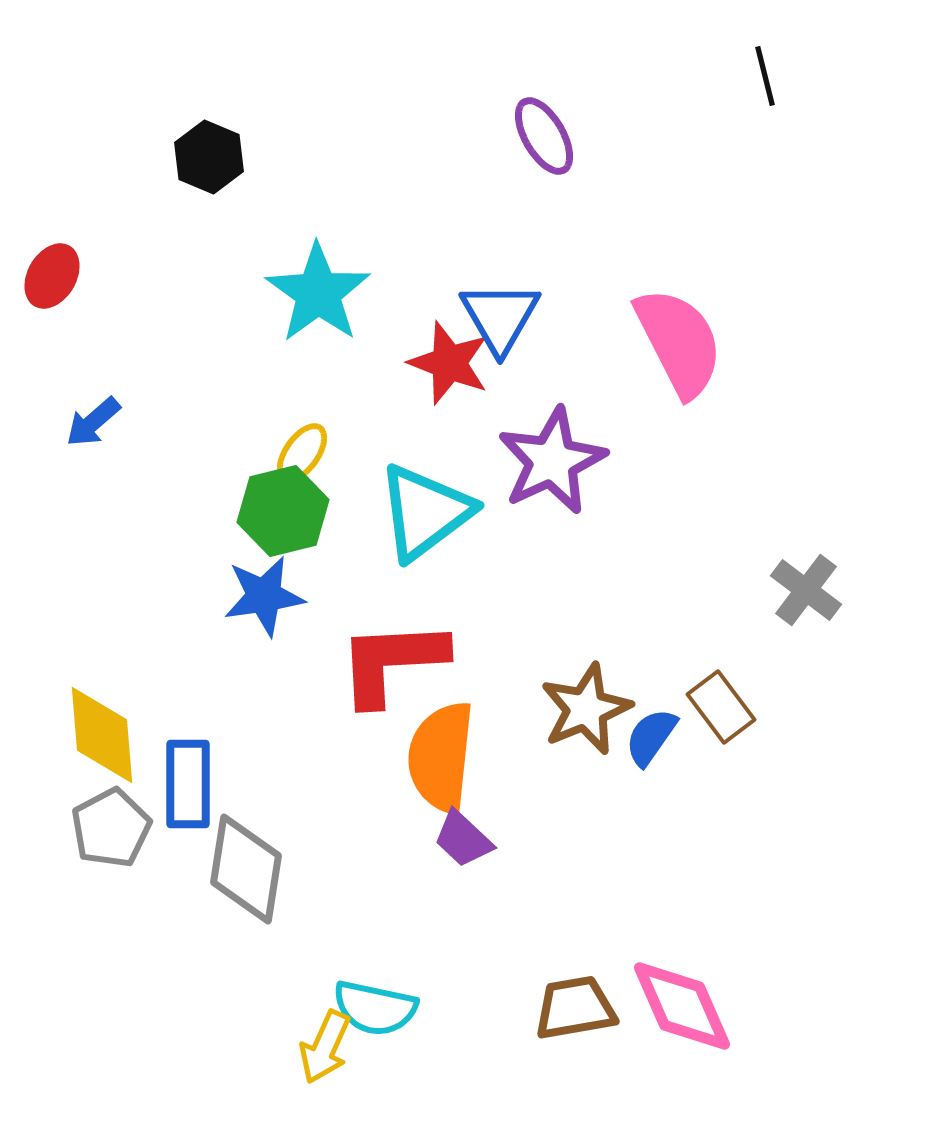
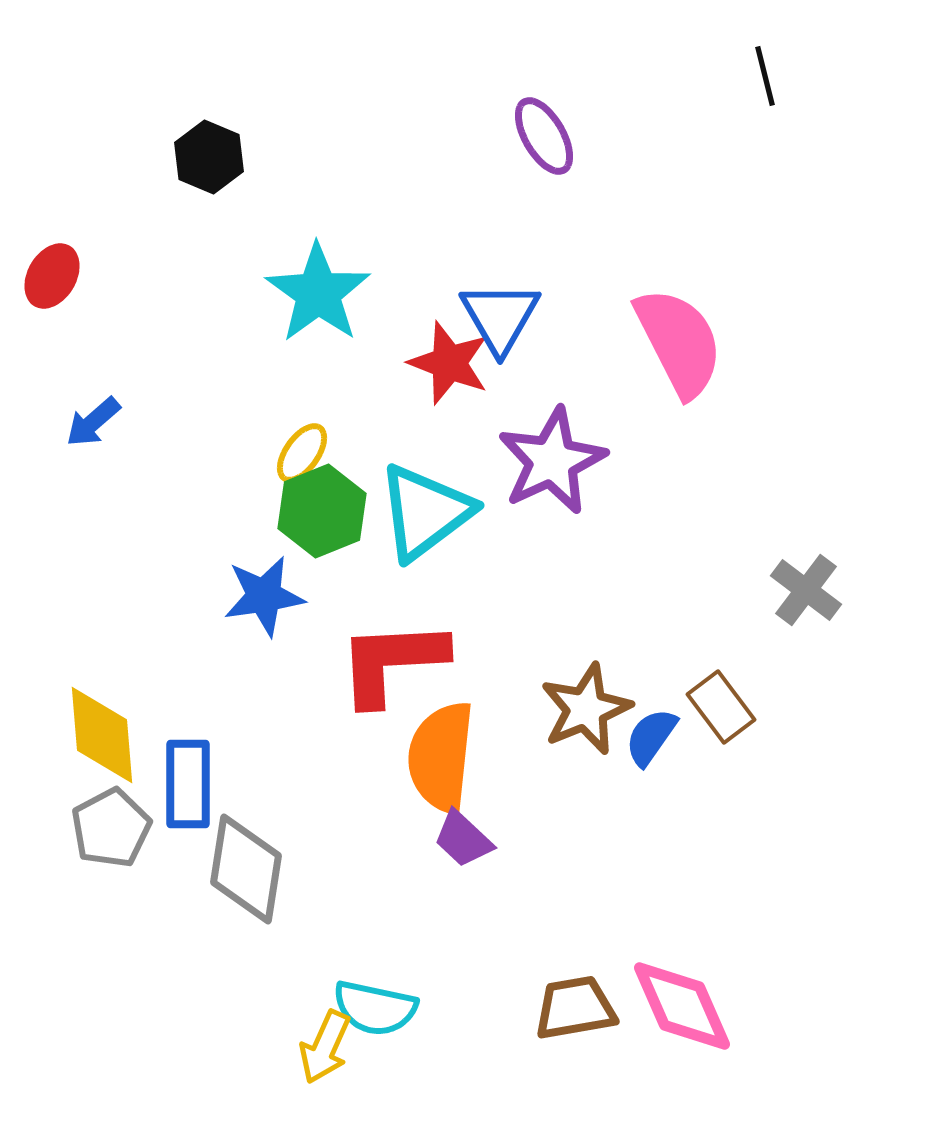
green hexagon: moved 39 px right; rotated 8 degrees counterclockwise
